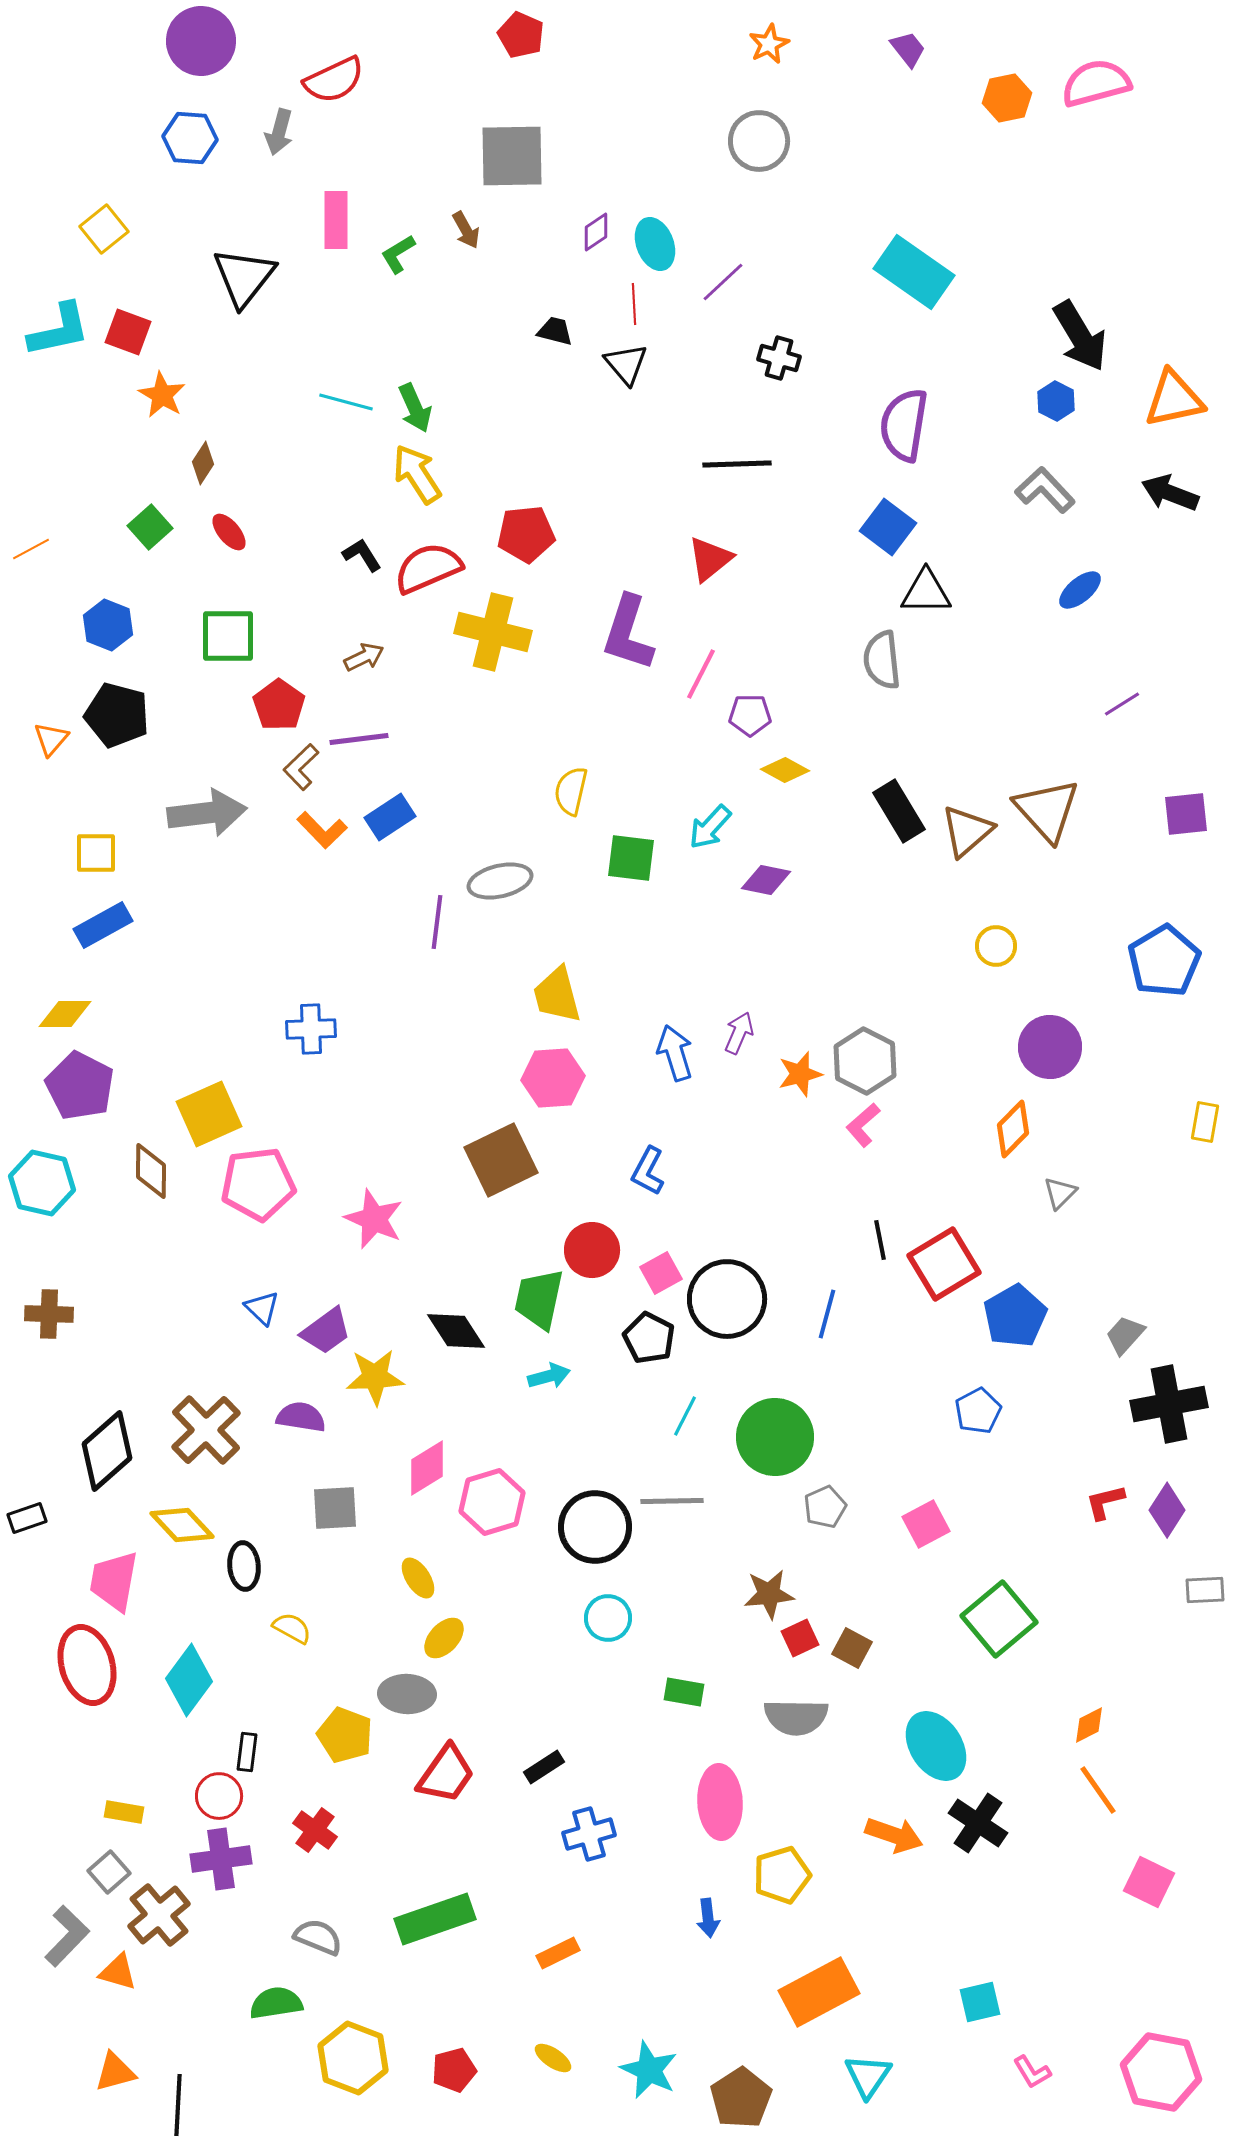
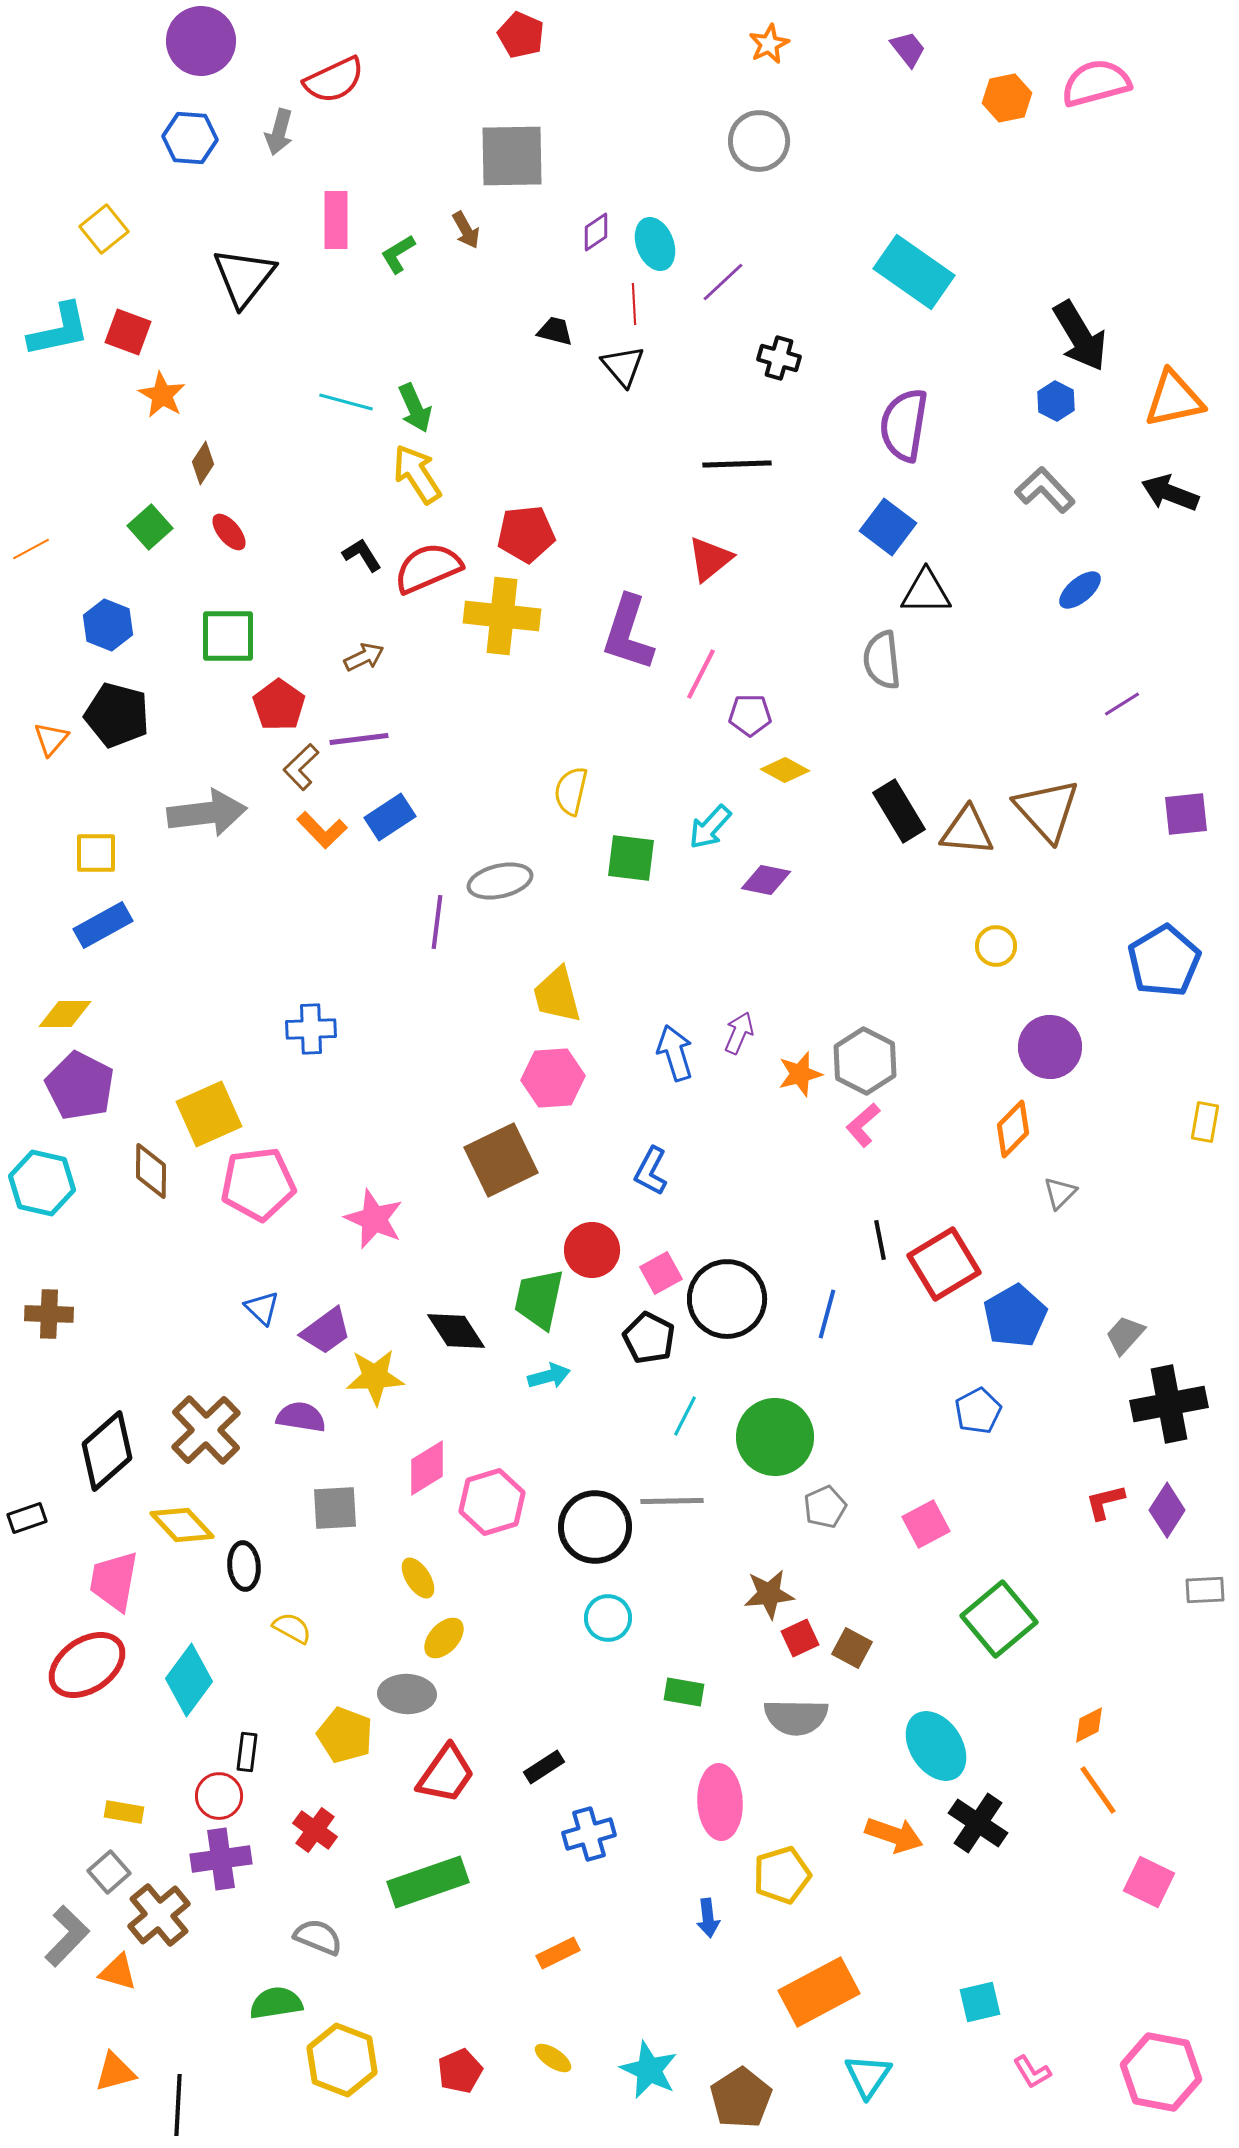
black triangle at (626, 364): moved 3 px left, 2 px down
yellow cross at (493, 632): moved 9 px right, 16 px up; rotated 8 degrees counterclockwise
brown triangle at (967, 831): rotated 46 degrees clockwise
blue L-shape at (648, 1171): moved 3 px right
red ellipse at (87, 1665): rotated 72 degrees clockwise
green rectangle at (435, 1919): moved 7 px left, 37 px up
yellow hexagon at (353, 2058): moved 11 px left, 2 px down
red pentagon at (454, 2070): moved 6 px right, 1 px down; rotated 9 degrees counterclockwise
